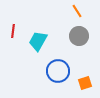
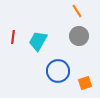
red line: moved 6 px down
